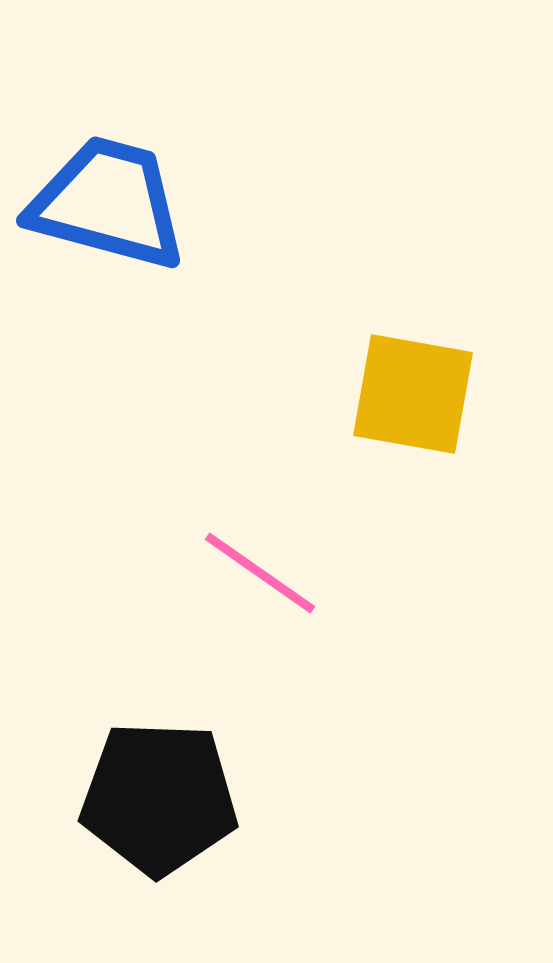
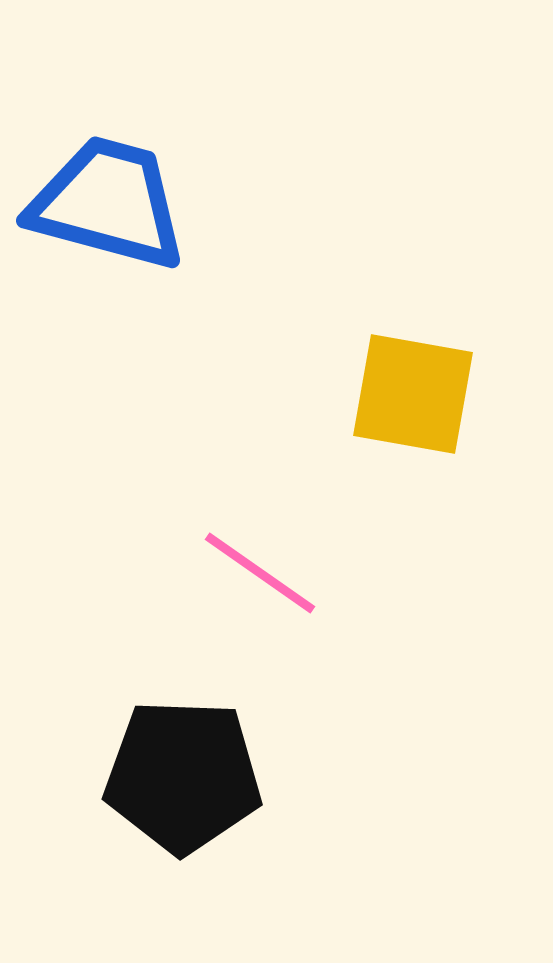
black pentagon: moved 24 px right, 22 px up
